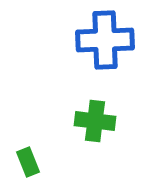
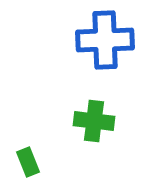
green cross: moved 1 px left
